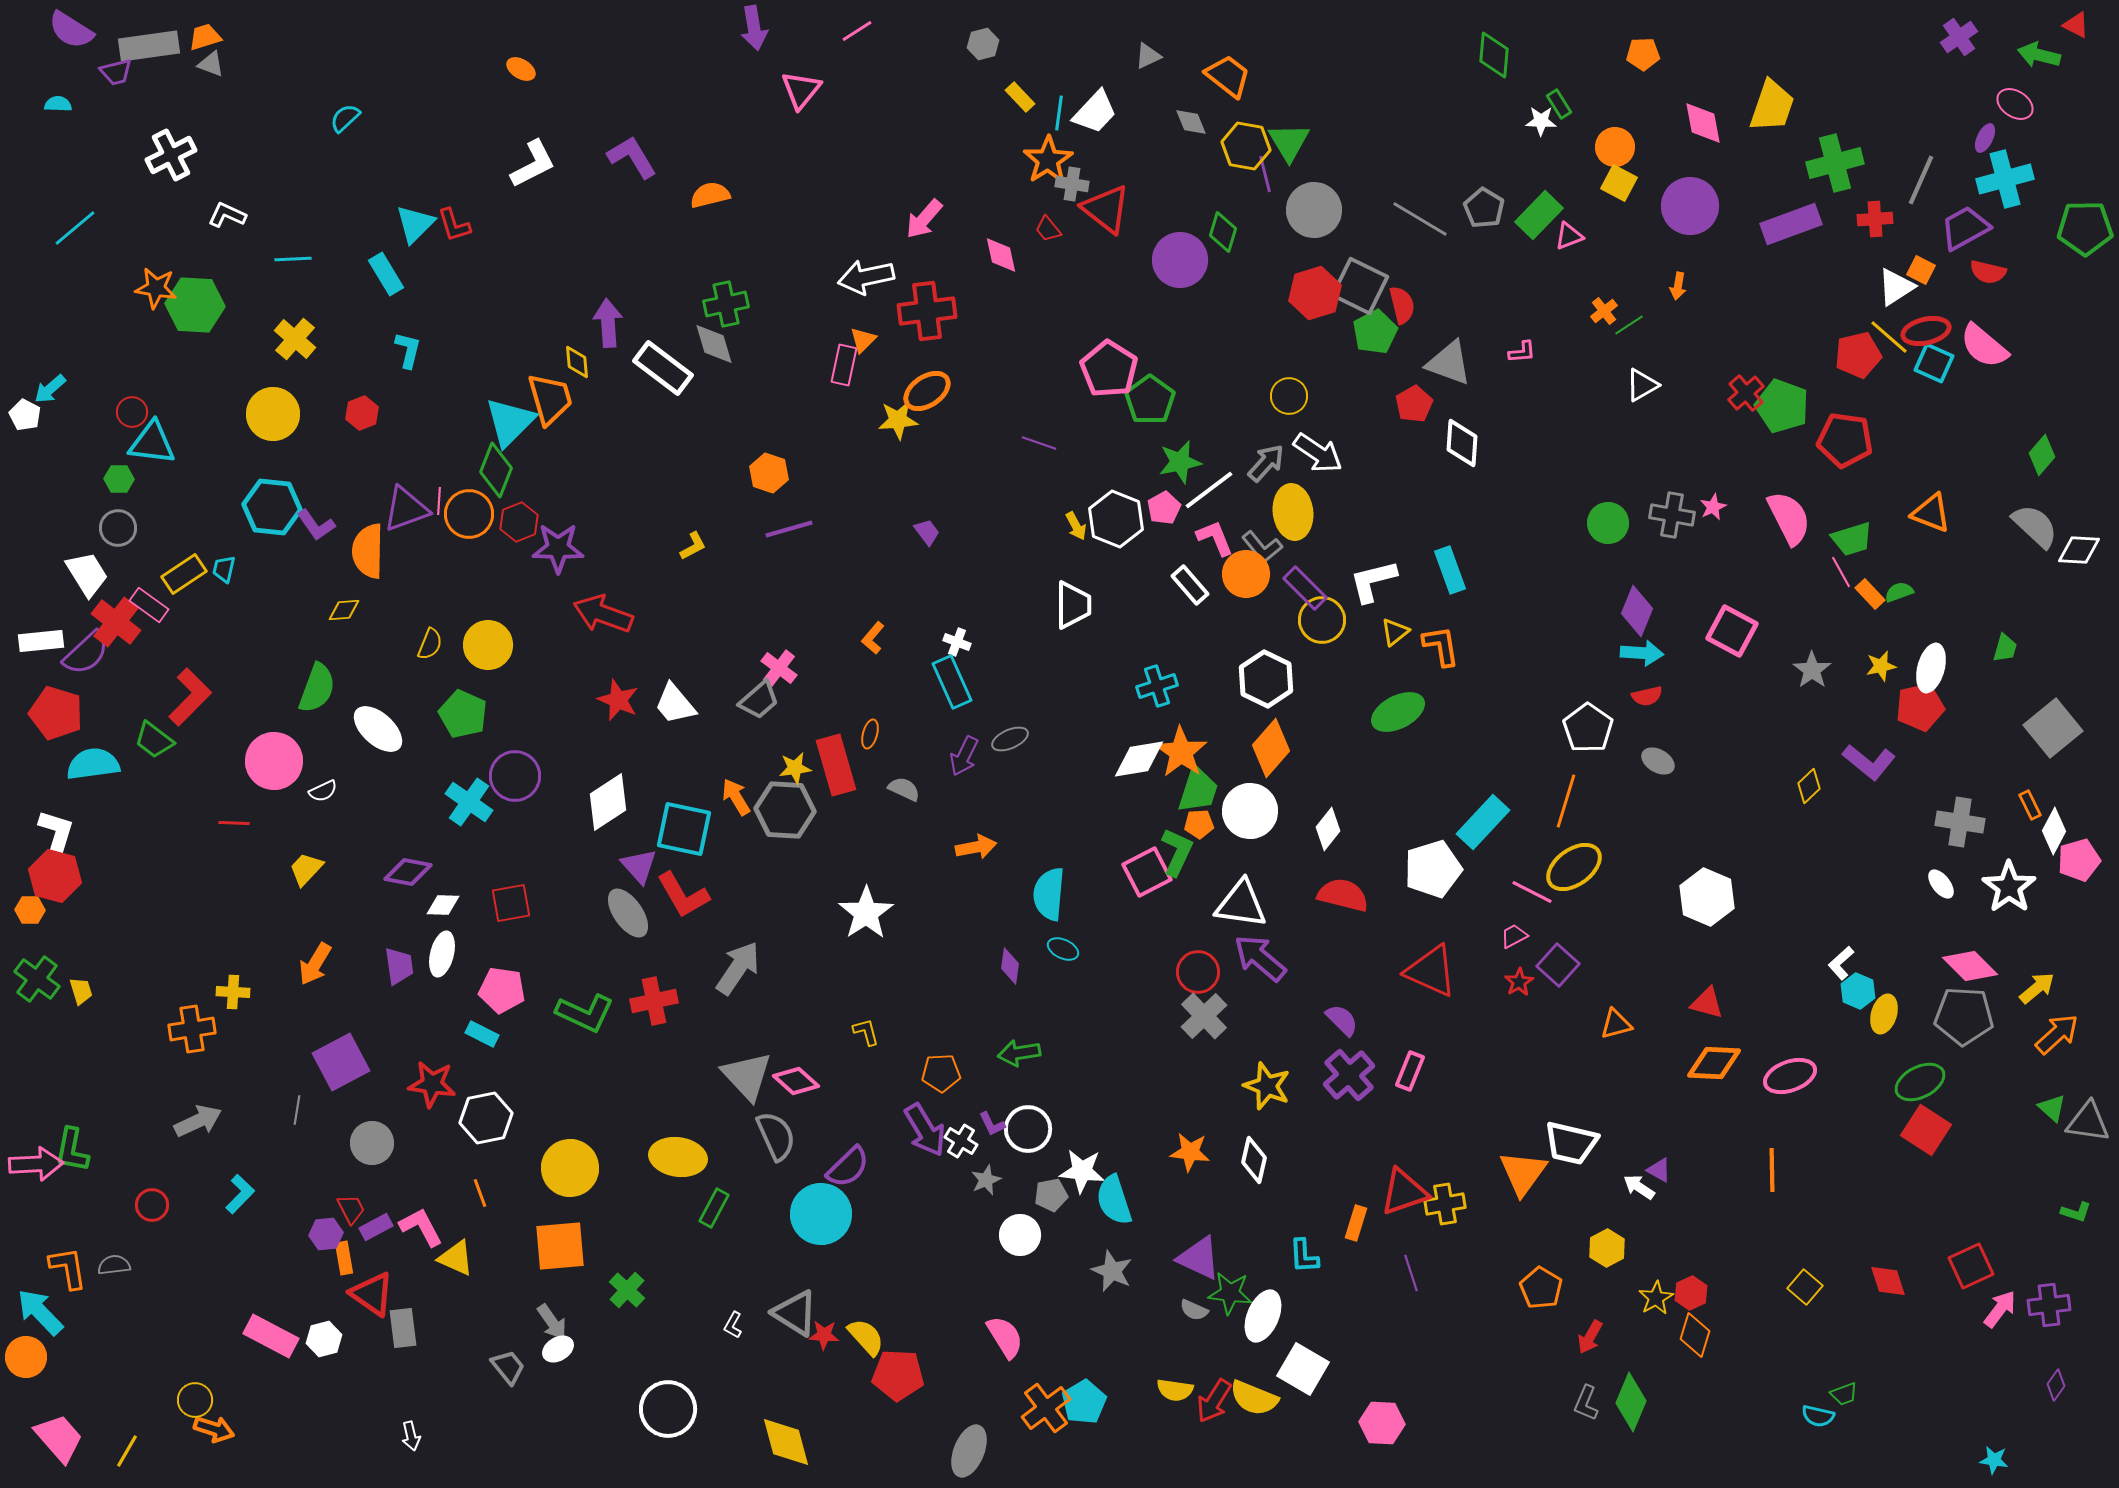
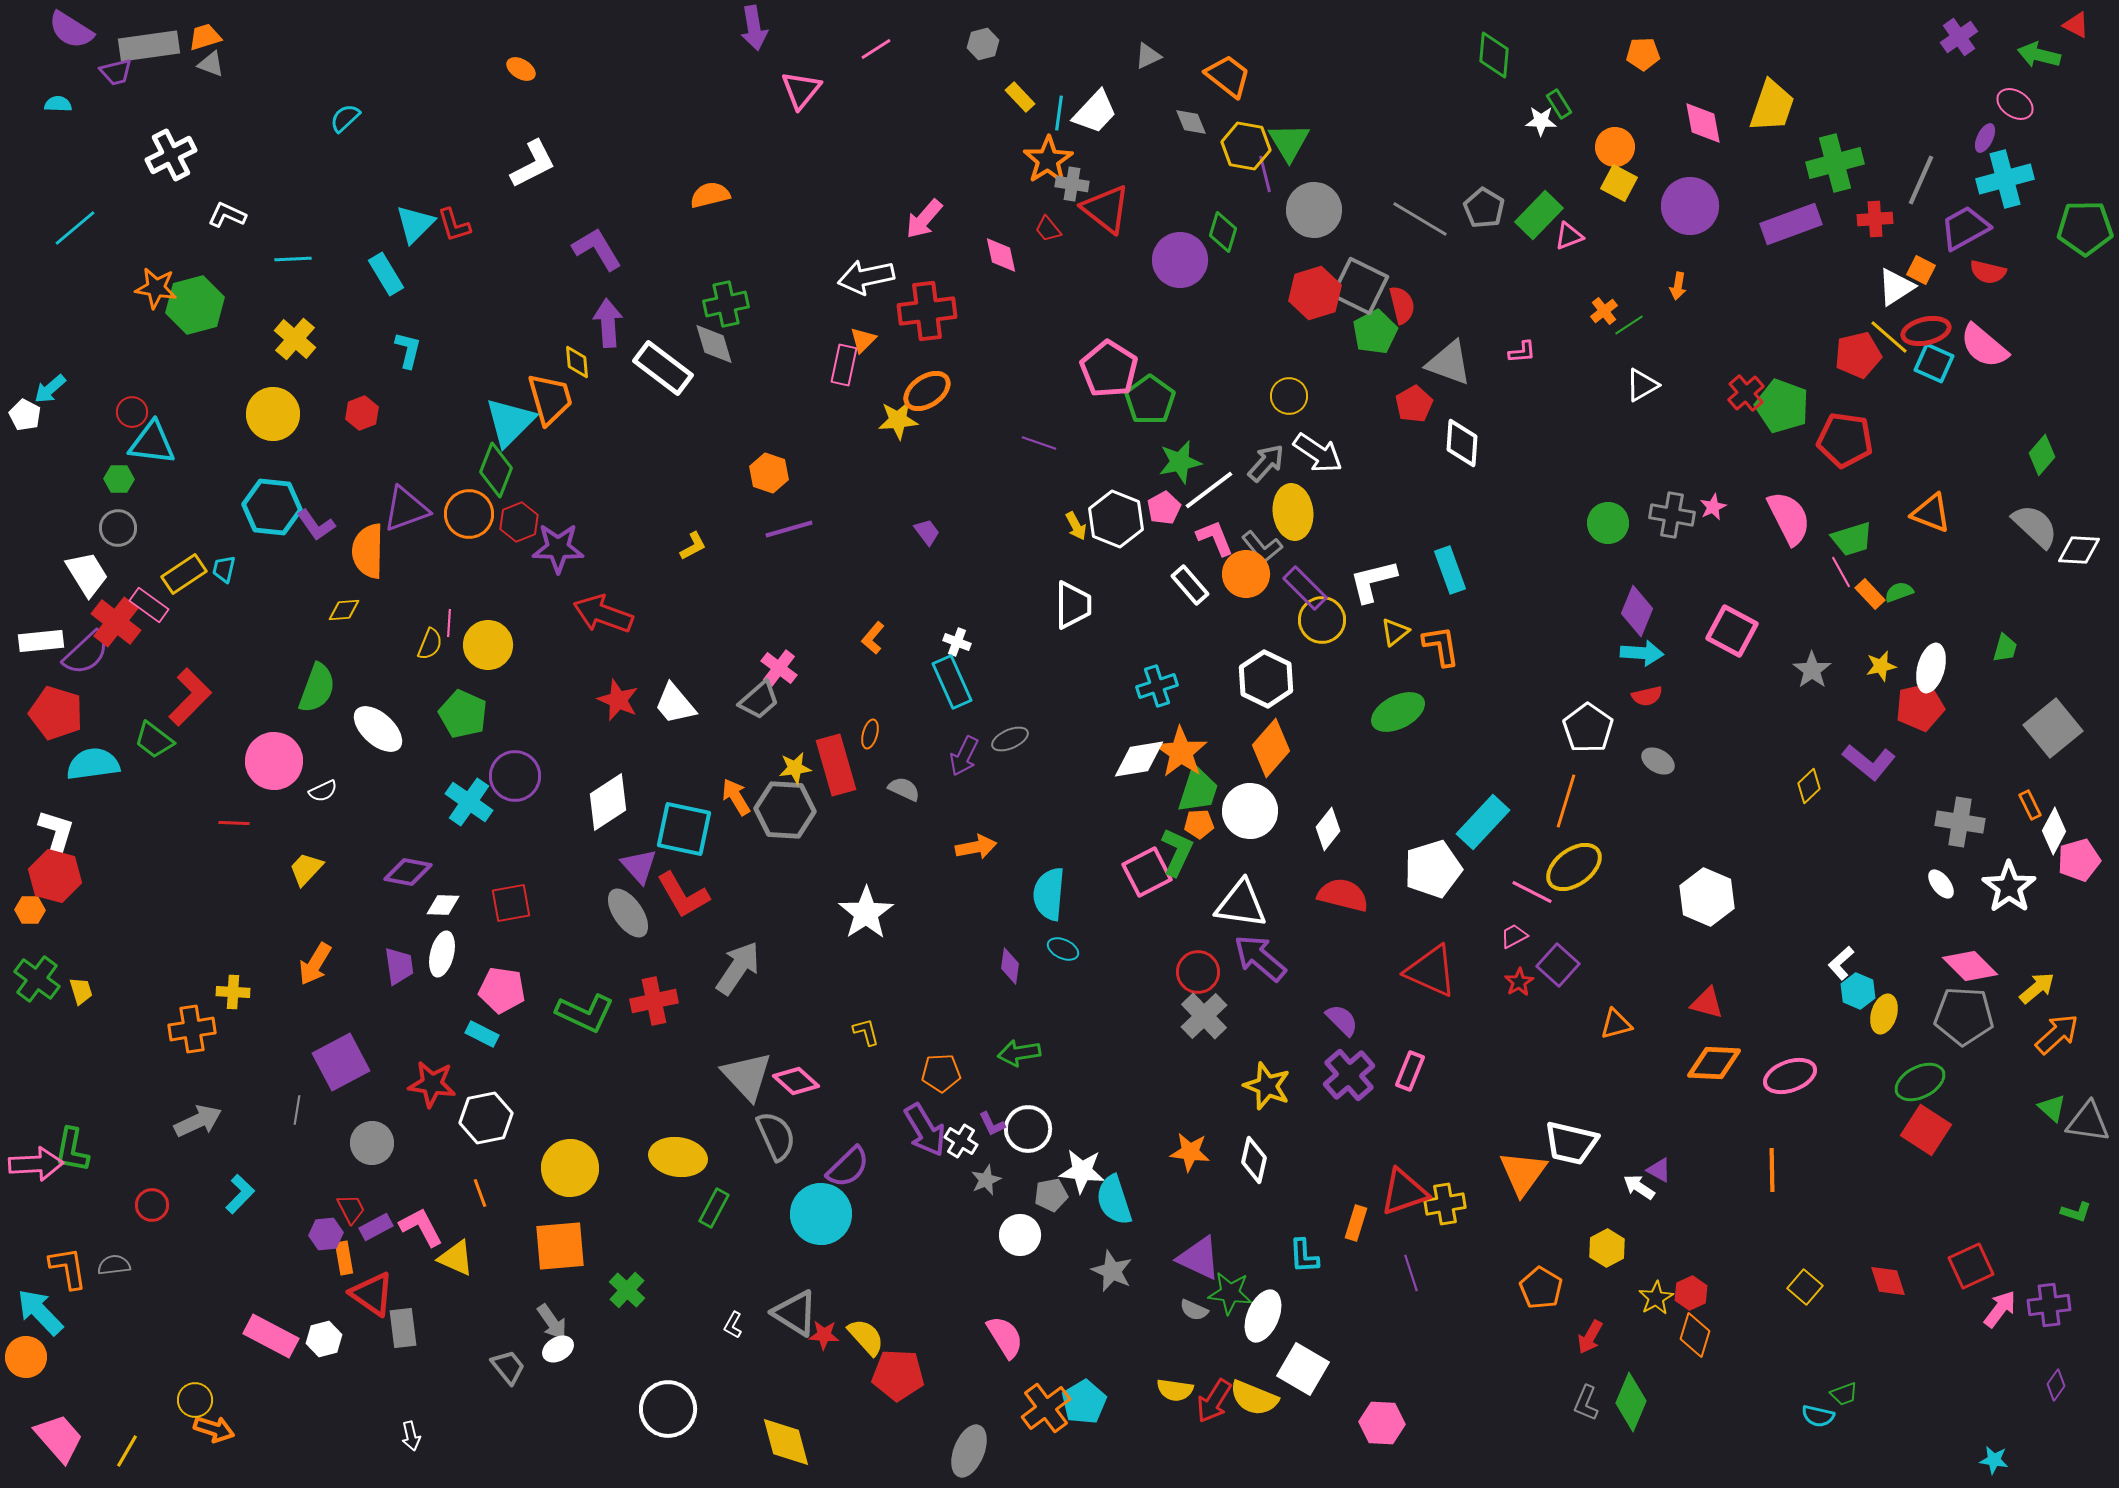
pink line at (857, 31): moved 19 px right, 18 px down
purple L-shape at (632, 157): moved 35 px left, 92 px down
green hexagon at (195, 305): rotated 18 degrees counterclockwise
pink line at (439, 501): moved 10 px right, 122 px down
